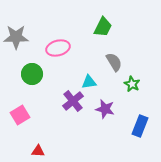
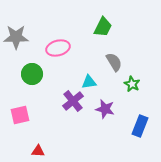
pink square: rotated 18 degrees clockwise
